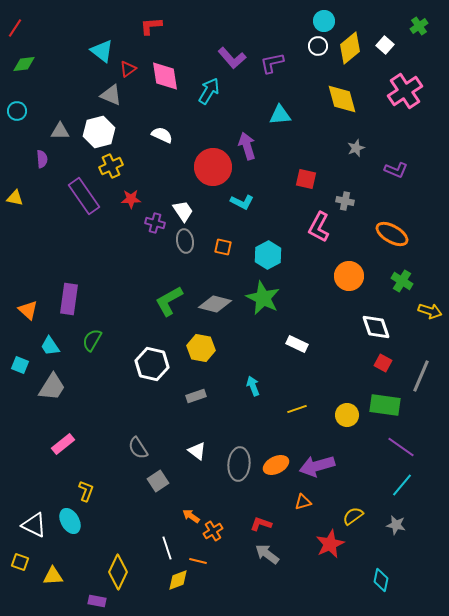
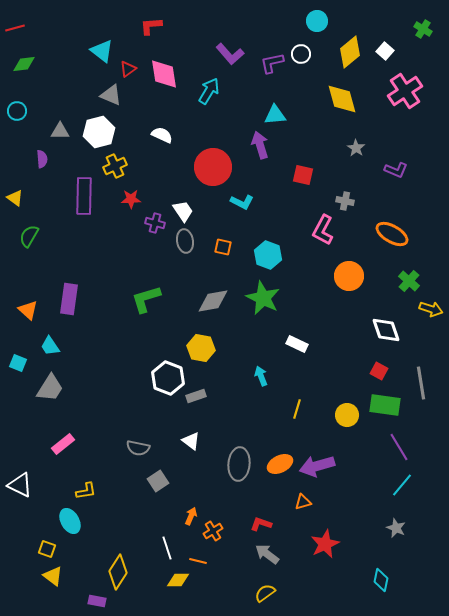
cyan circle at (324, 21): moved 7 px left
green cross at (419, 26): moved 4 px right, 3 px down; rotated 24 degrees counterclockwise
red line at (15, 28): rotated 42 degrees clockwise
white square at (385, 45): moved 6 px down
white circle at (318, 46): moved 17 px left, 8 px down
yellow diamond at (350, 48): moved 4 px down
purple L-shape at (232, 58): moved 2 px left, 4 px up
pink diamond at (165, 76): moved 1 px left, 2 px up
cyan triangle at (280, 115): moved 5 px left
purple arrow at (247, 146): moved 13 px right, 1 px up
gray star at (356, 148): rotated 18 degrees counterclockwise
yellow cross at (111, 166): moved 4 px right
red square at (306, 179): moved 3 px left, 4 px up
purple rectangle at (84, 196): rotated 36 degrees clockwise
yellow triangle at (15, 198): rotated 24 degrees clockwise
pink L-shape at (319, 227): moved 4 px right, 3 px down
cyan hexagon at (268, 255): rotated 12 degrees counterclockwise
green cross at (402, 281): moved 7 px right; rotated 10 degrees clockwise
green L-shape at (169, 301): moved 23 px left, 2 px up; rotated 12 degrees clockwise
gray diamond at (215, 304): moved 2 px left, 3 px up; rotated 24 degrees counterclockwise
yellow arrow at (430, 311): moved 1 px right, 2 px up
white diamond at (376, 327): moved 10 px right, 3 px down
green semicircle at (92, 340): moved 63 px left, 104 px up
red square at (383, 363): moved 4 px left, 8 px down
white hexagon at (152, 364): moved 16 px right, 14 px down; rotated 8 degrees clockwise
cyan square at (20, 365): moved 2 px left, 2 px up
gray line at (421, 376): moved 7 px down; rotated 32 degrees counterclockwise
cyan arrow at (253, 386): moved 8 px right, 10 px up
gray trapezoid at (52, 387): moved 2 px left, 1 px down
yellow line at (297, 409): rotated 54 degrees counterclockwise
purple line at (401, 447): moved 2 px left; rotated 24 degrees clockwise
gray semicircle at (138, 448): rotated 45 degrees counterclockwise
white triangle at (197, 451): moved 6 px left, 10 px up
orange ellipse at (276, 465): moved 4 px right, 1 px up
yellow L-shape at (86, 491): rotated 60 degrees clockwise
orange arrow at (191, 516): rotated 78 degrees clockwise
yellow semicircle at (353, 516): moved 88 px left, 77 px down
white triangle at (34, 525): moved 14 px left, 40 px up
gray star at (396, 525): moved 3 px down; rotated 12 degrees clockwise
red star at (330, 544): moved 5 px left
yellow square at (20, 562): moved 27 px right, 13 px up
yellow diamond at (118, 572): rotated 8 degrees clockwise
yellow triangle at (53, 576): rotated 40 degrees clockwise
yellow diamond at (178, 580): rotated 20 degrees clockwise
